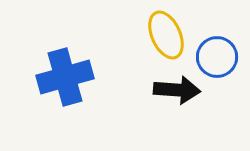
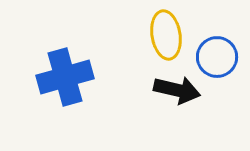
yellow ellipse: rotated 15 degrees clockwise
black arrow: rotated 9 degrees clockwise
